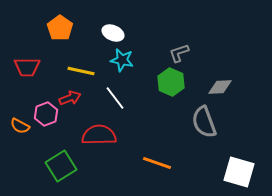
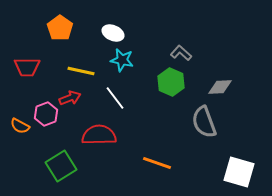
gray L-shape: moved 2 px right; rotated 60 degrees clockwise
